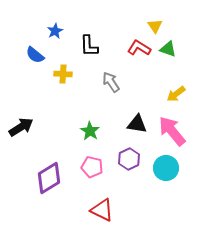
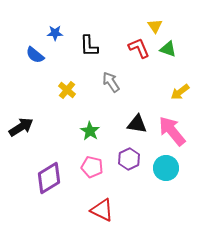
blue star: moved 2 px down; rotated 28 degrees clockwise
red L-shape: rotated 35 degrees clockwise
yellow cross: moved 4 px right, 16 px down; rotated 36 degrees clockwise
yellow arrow: moved 4 px right, 2 px up
